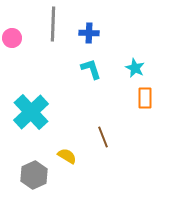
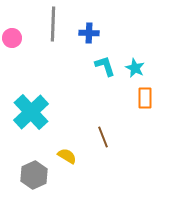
cyan L-shape: moved 14 px right, 3 px up
